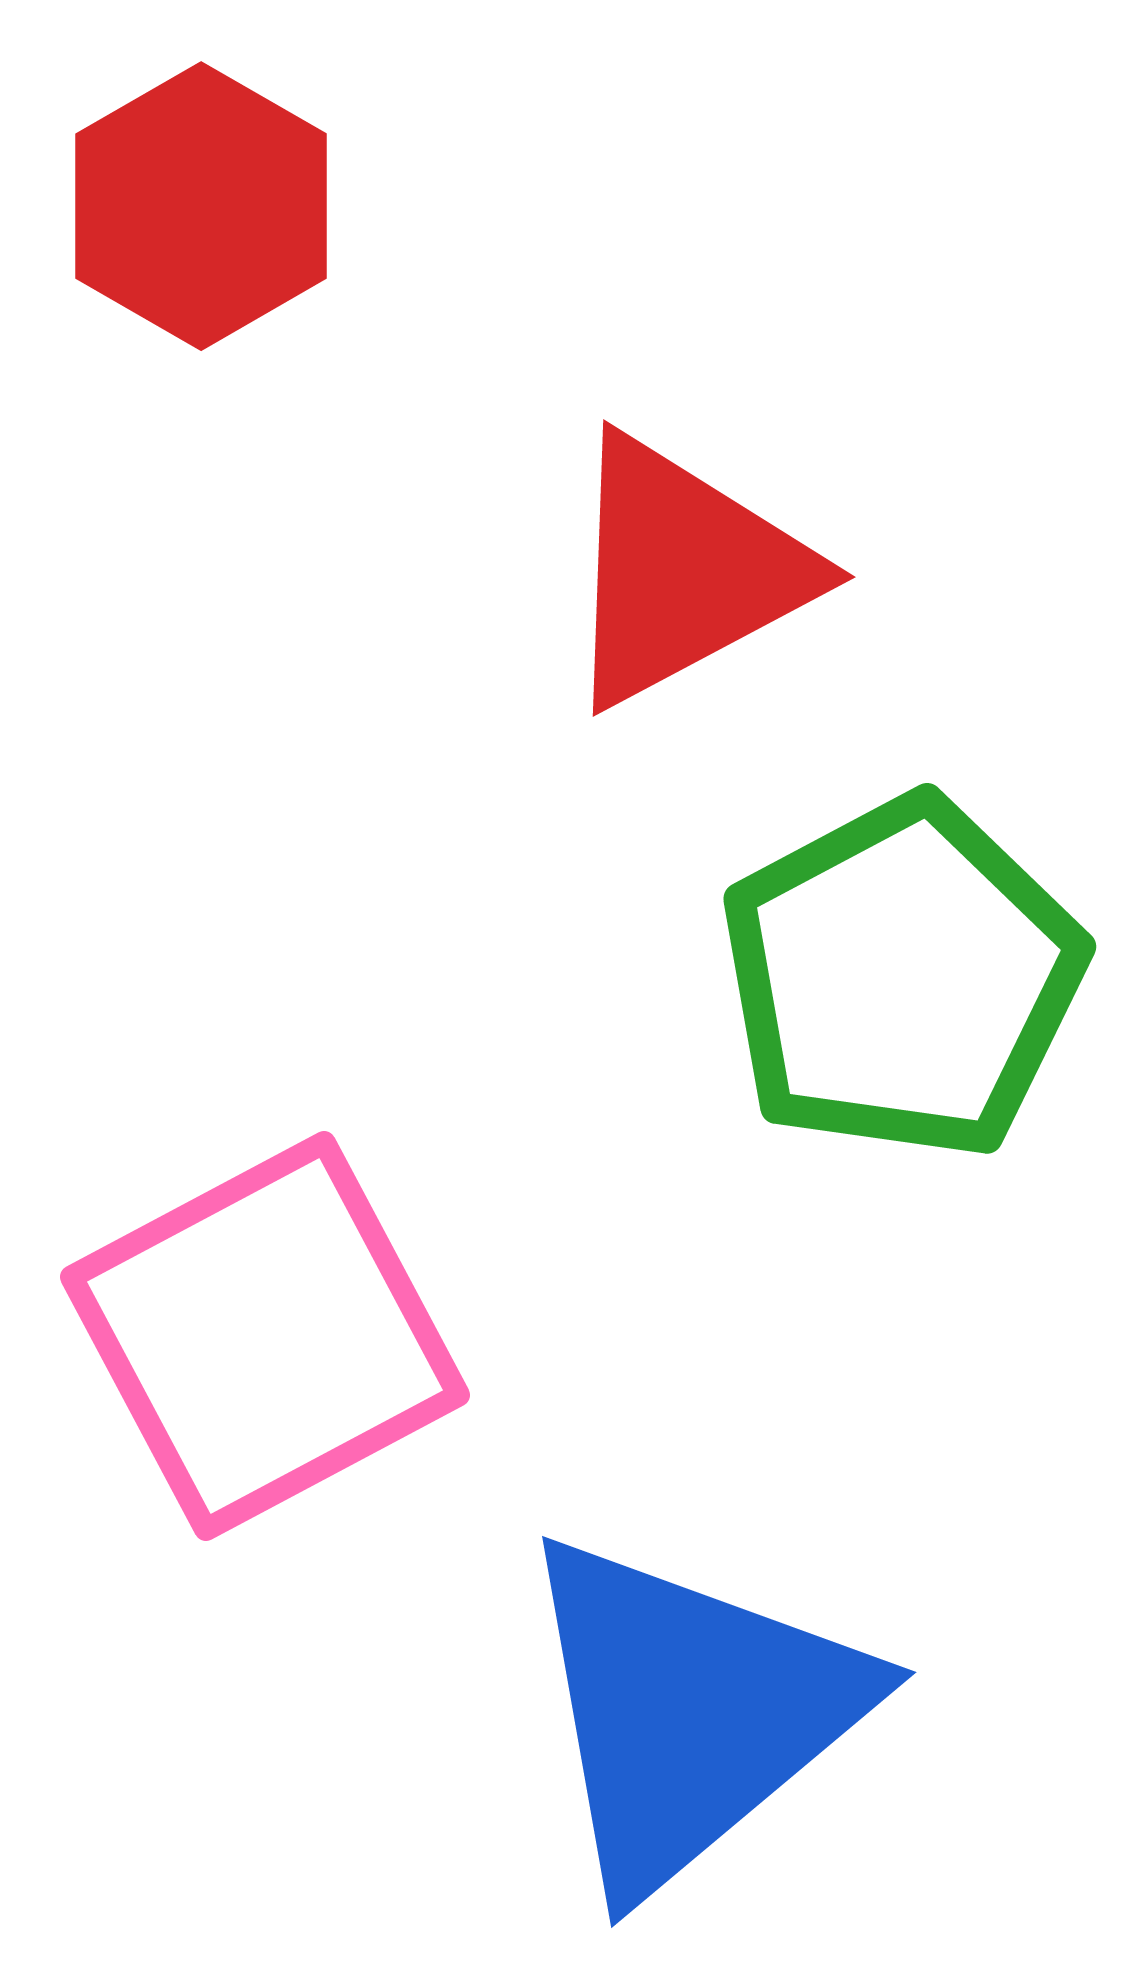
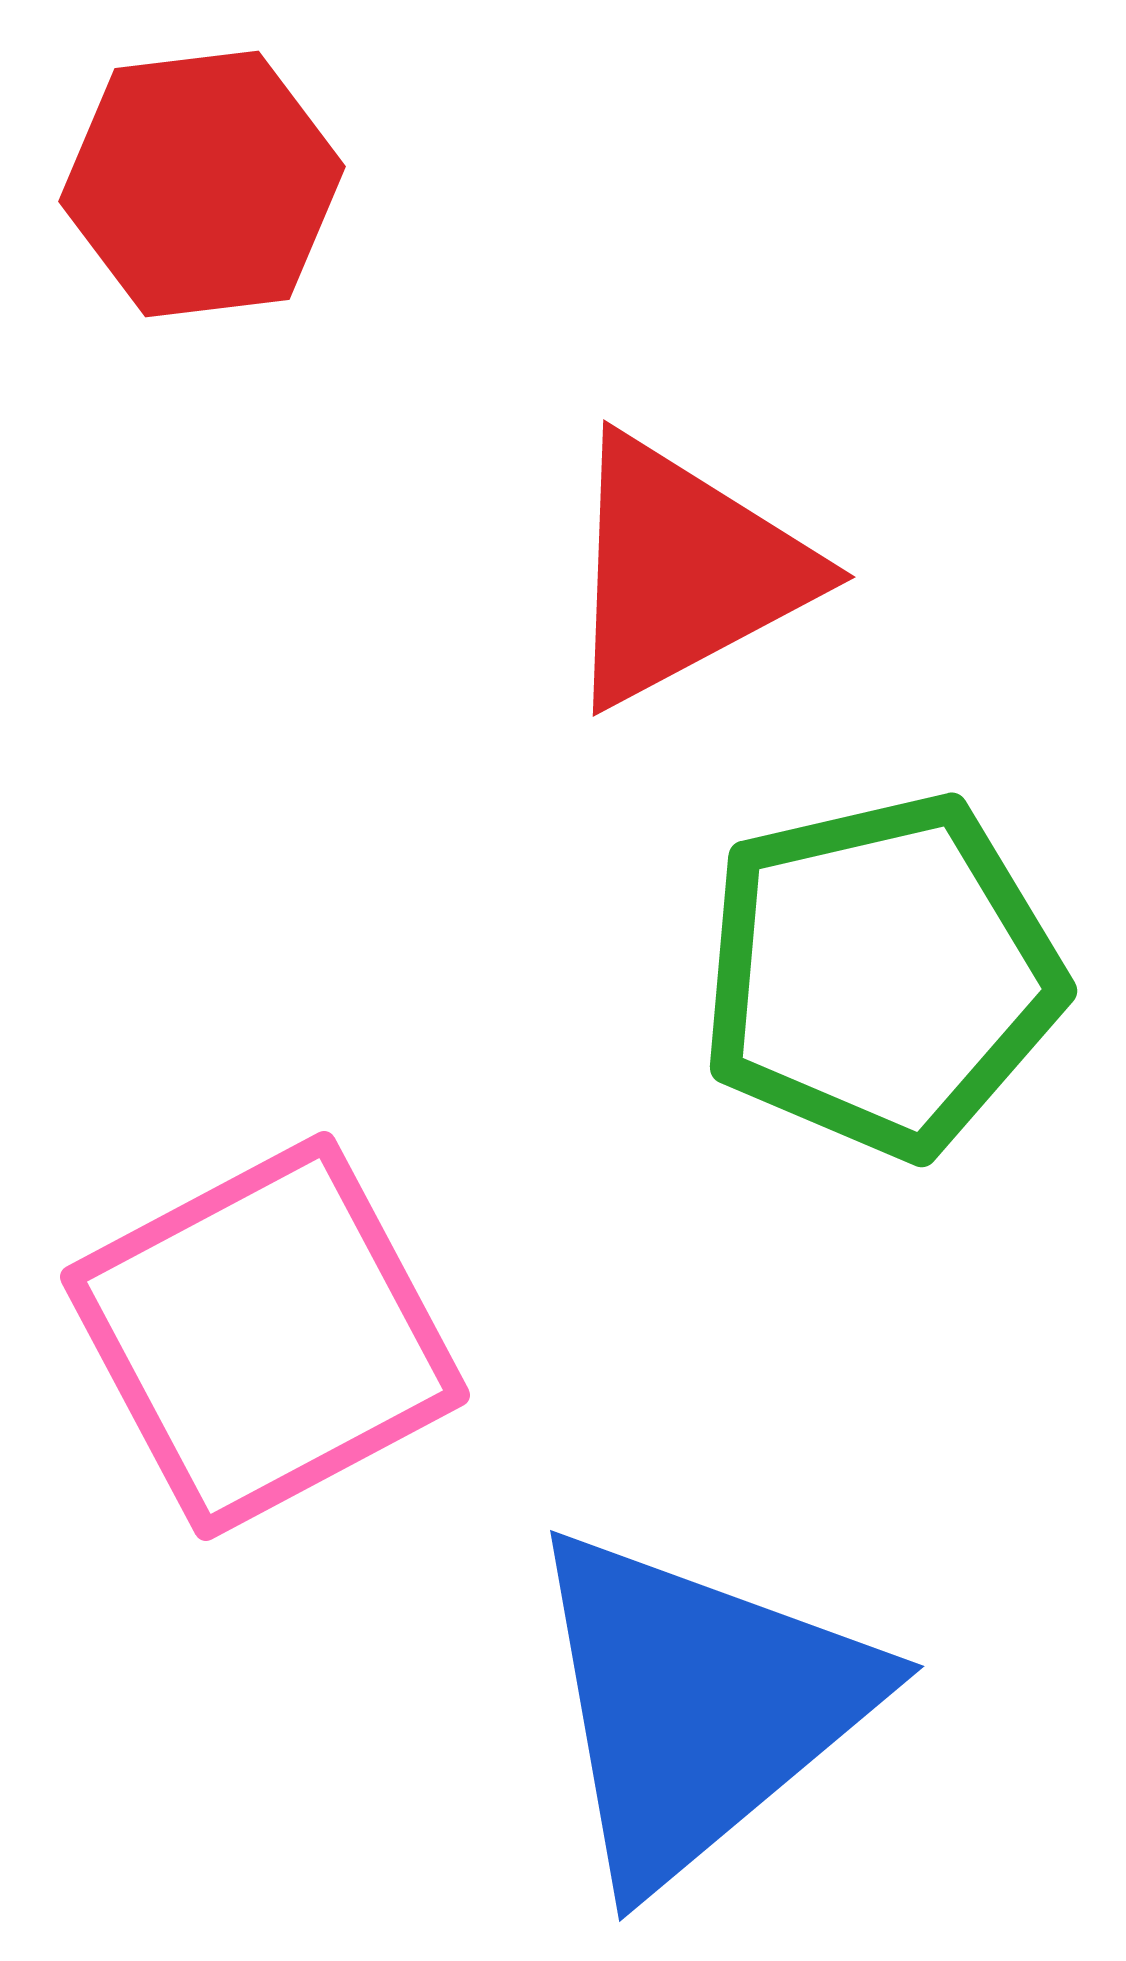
red hexagon: moved 1 px right, 22 px up; rotated 23 degrees clockwise
green pentagon: moved 21 px left, 3 px up; rotated 15 degrees clockwise
blue triangle: moved 8 px right, 6 px up
